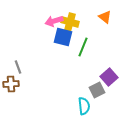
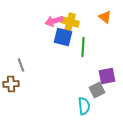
green line: rotated 18 degrees counterclockwise
gray line: moved 3 px right, 2 px up
purple square: moved 2 px left, 1 px up; rotated 30 degrees clockwise
